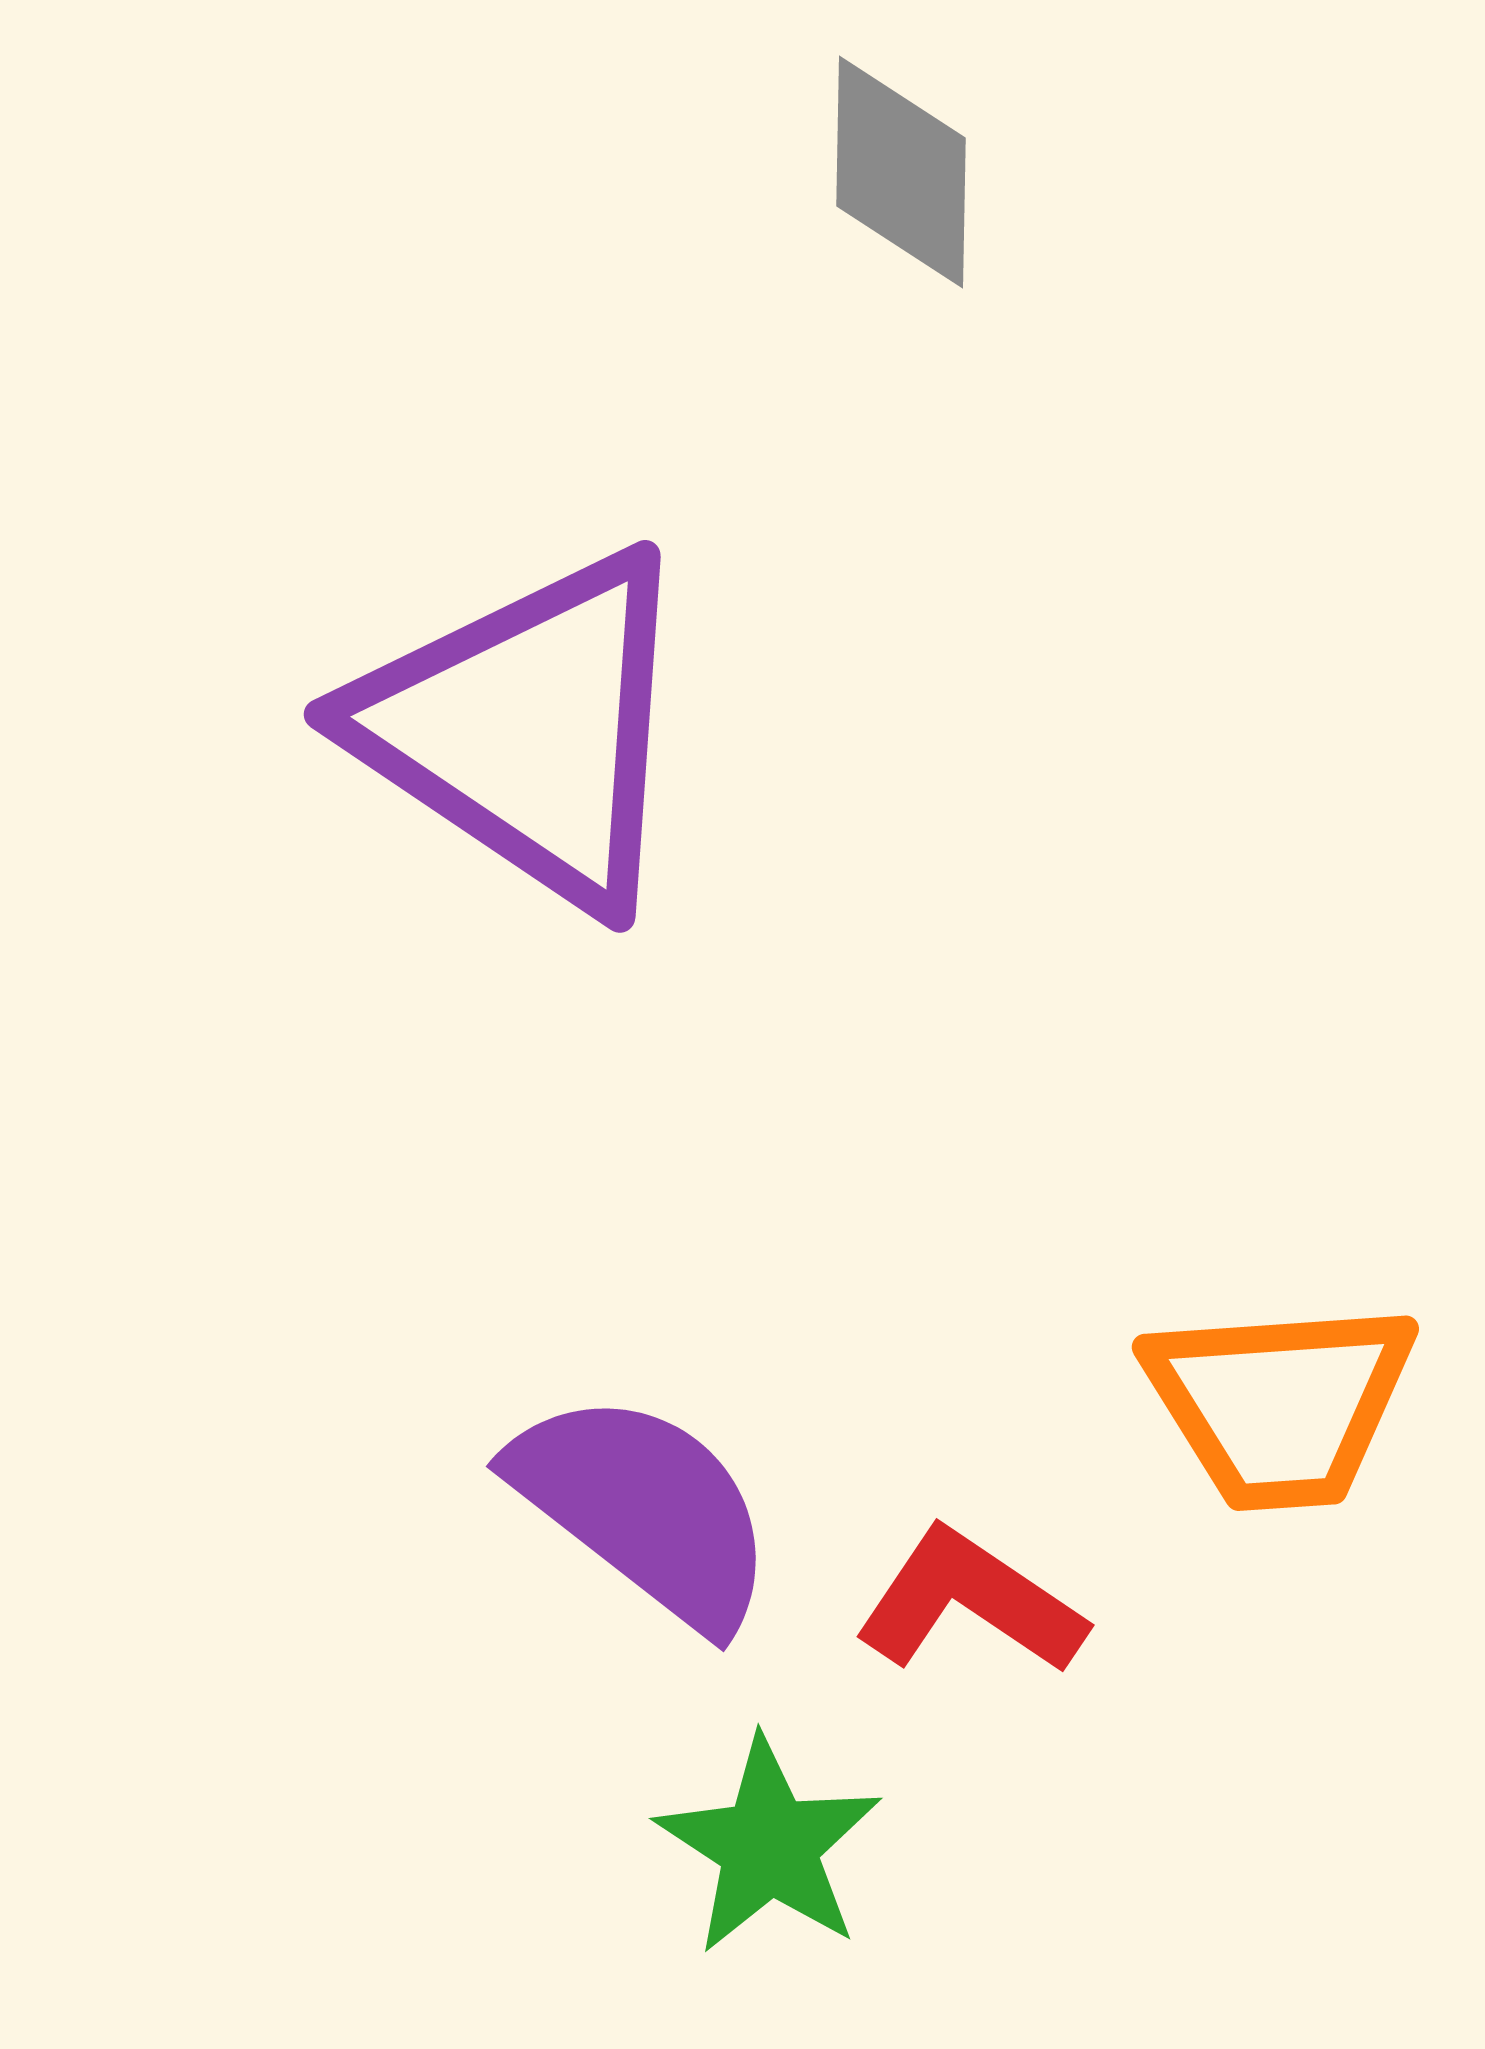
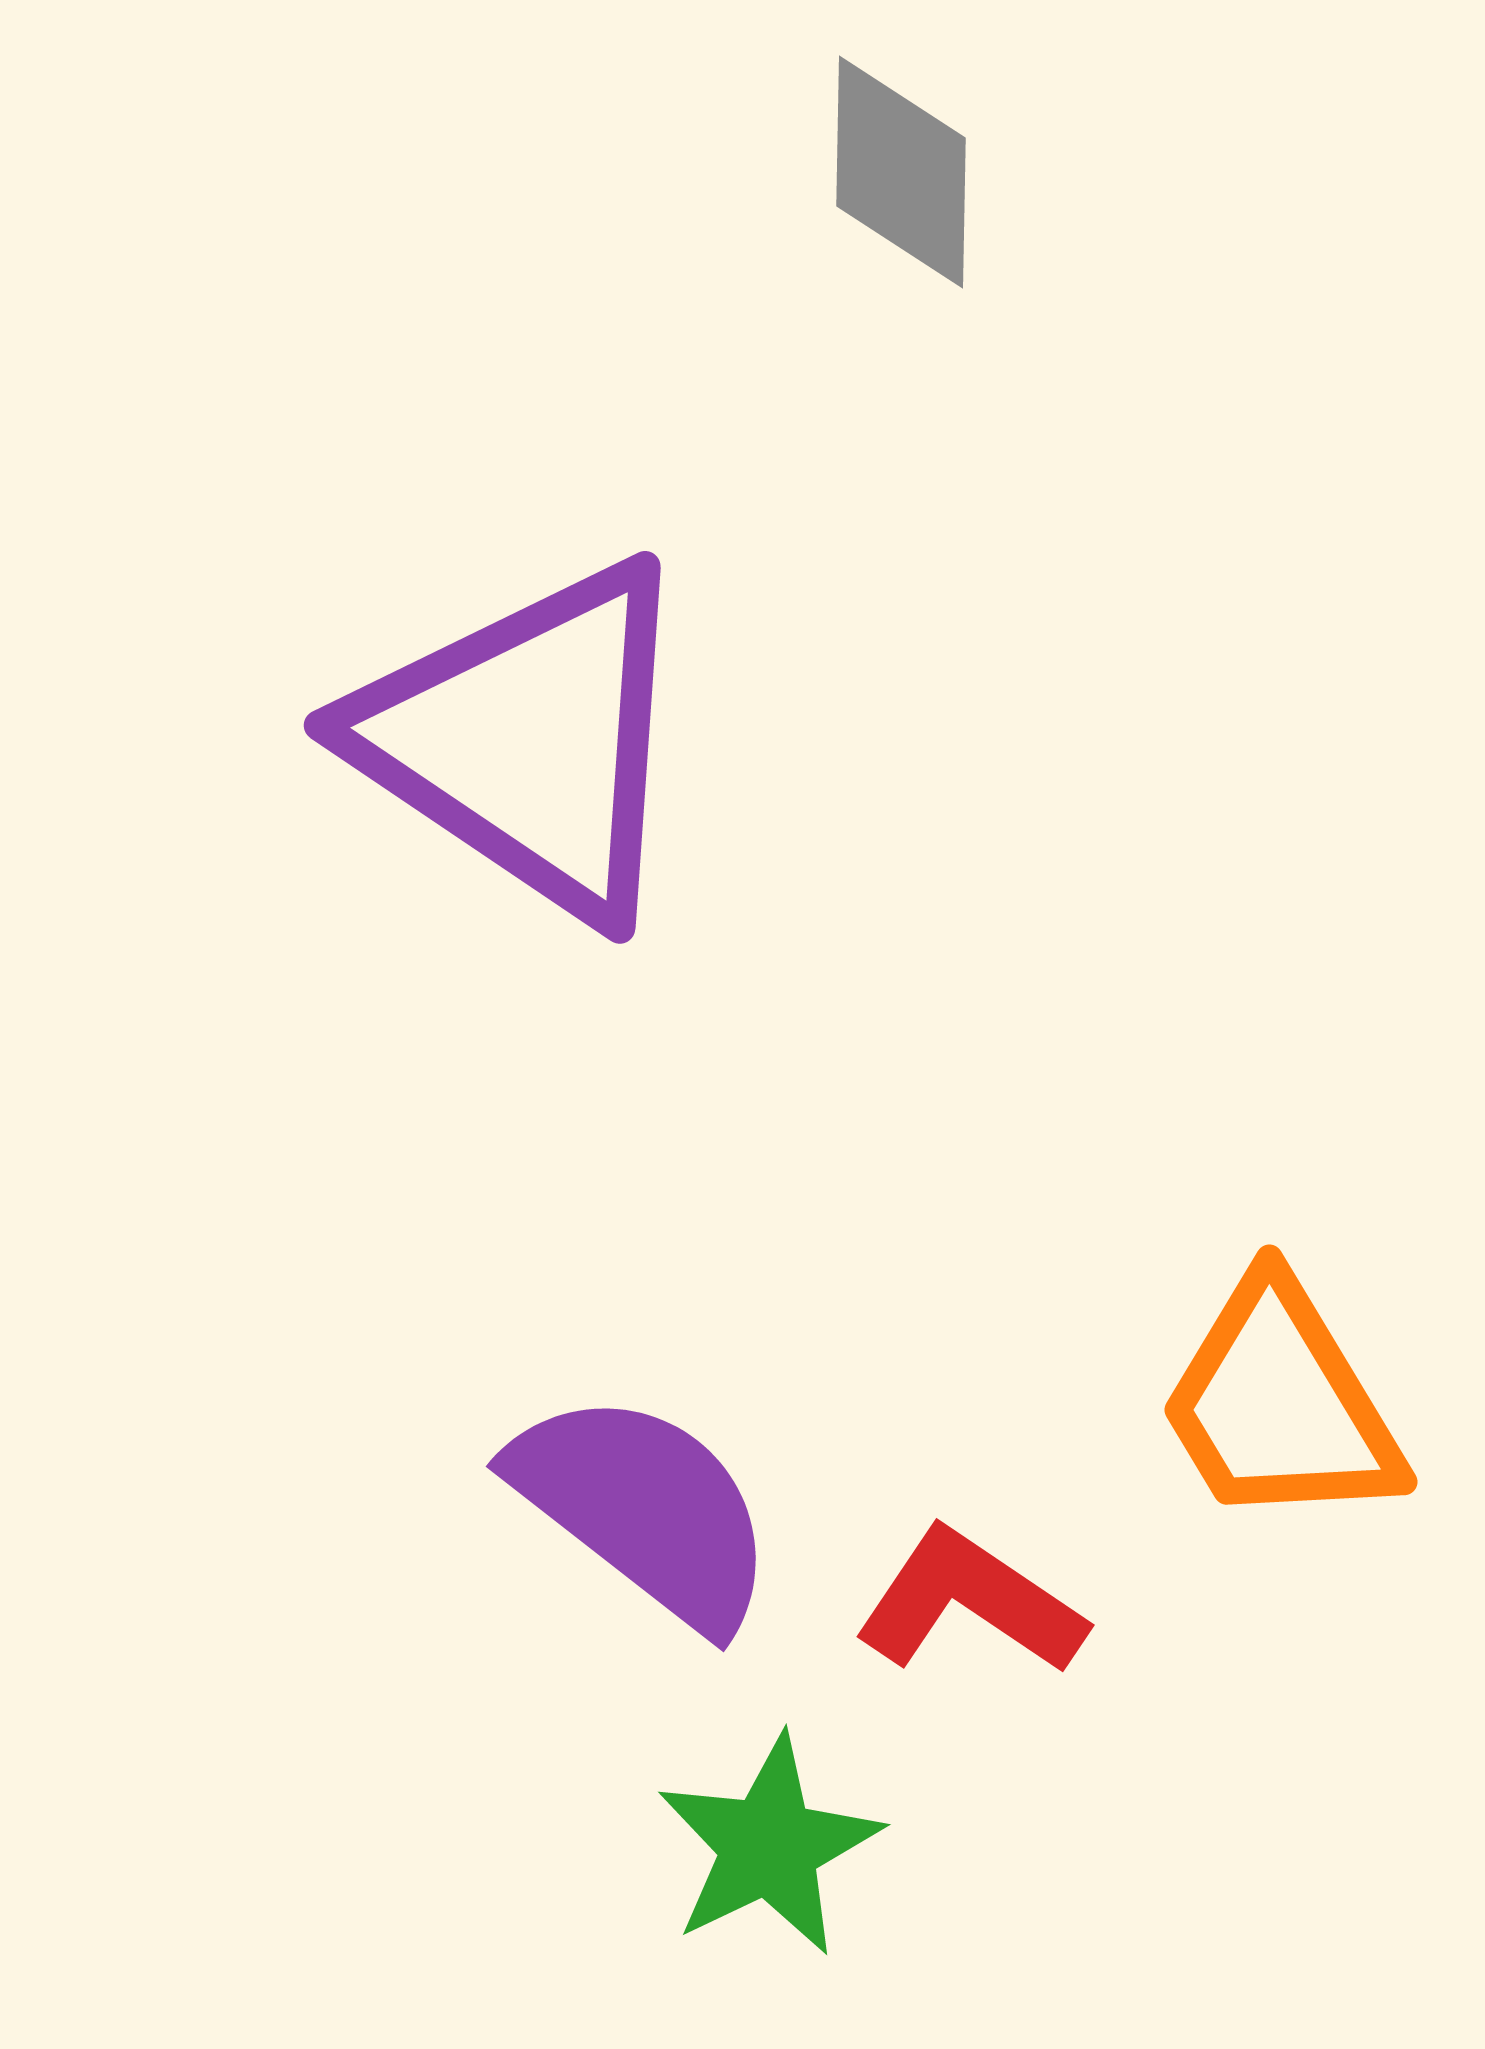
purple triangle: moved 11 px down
orange trapezoid: rotated 63 degrees clockwise
green star: rotated 13 degrees clockwise
